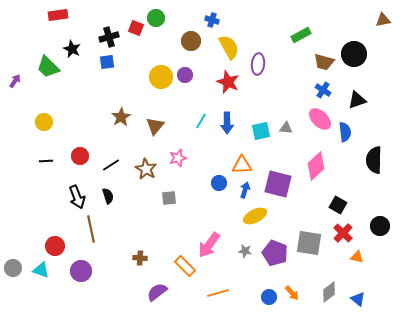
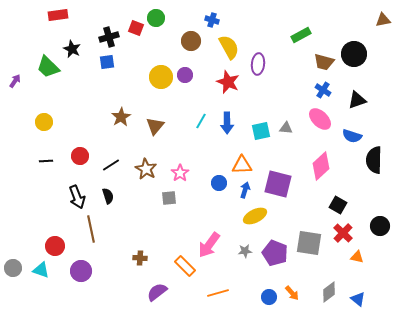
blue semicircle at (345, 132): moved 7 px right, 4 px down; rotated 114 degrees clockwise
pink star at (178, 158): moved 2 px right, 15 px down; rotated 18 degrees counterclockwise
pink diamond at (316, 166): moved 5 px right
gray star at (245, 251): rotated 16 degrees counterclockwise
